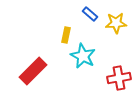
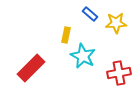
red rectangle: moved 2 px left, 3 px up
red cross: moved 5 px up
